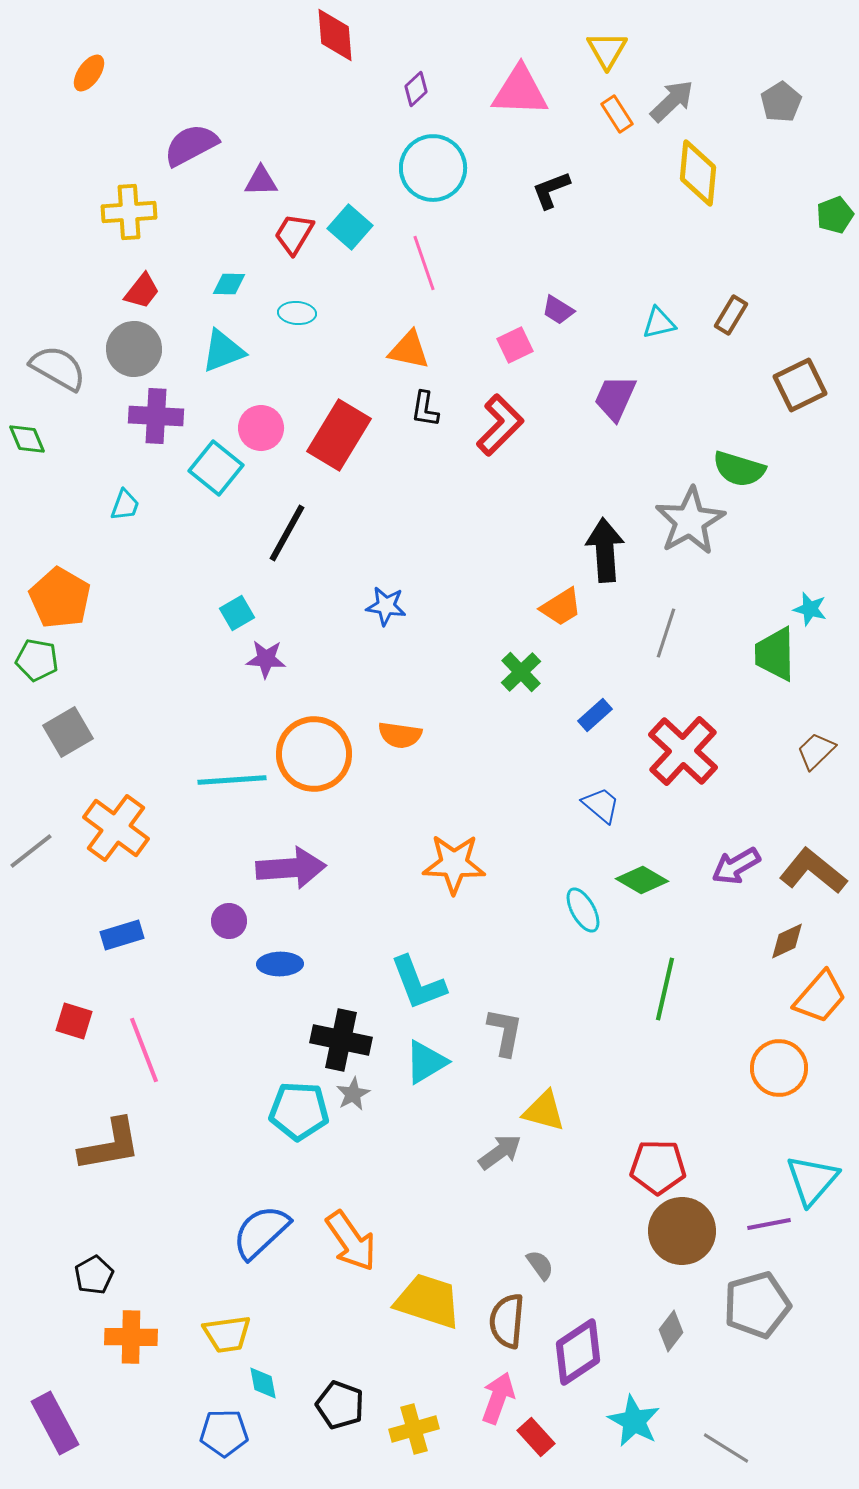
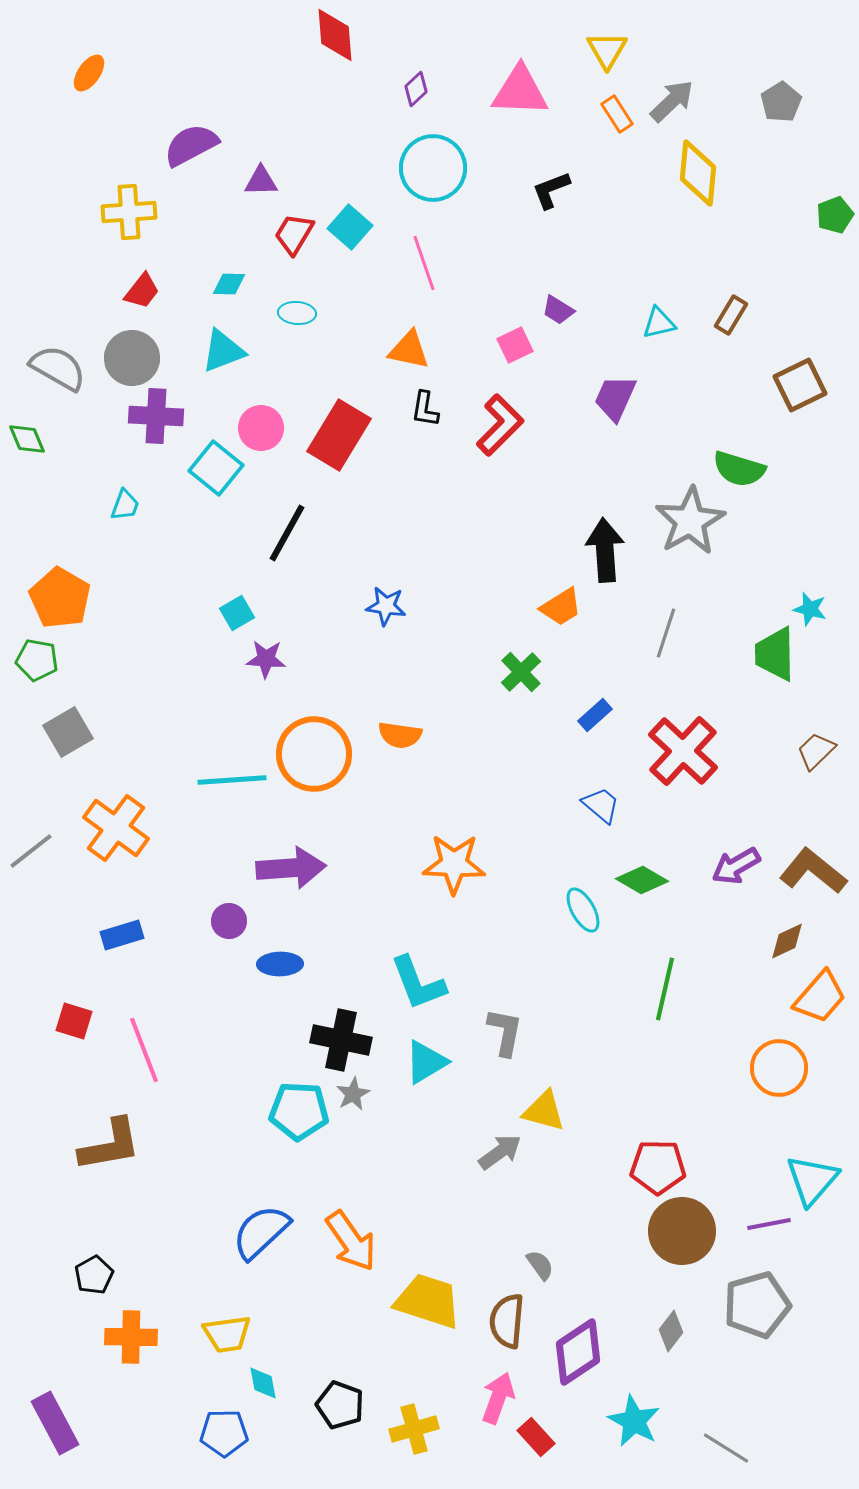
gray circle at (134, 349): moved 2 px left, 9 px down
